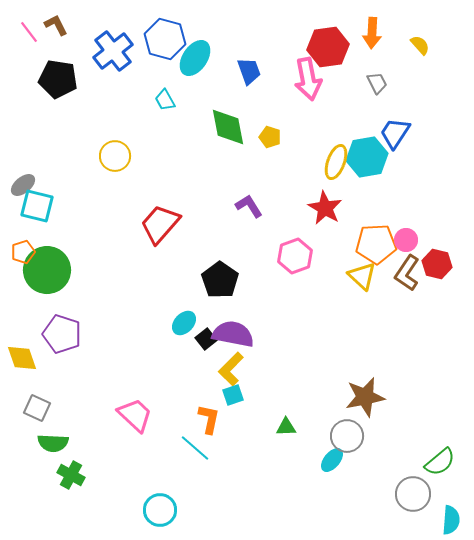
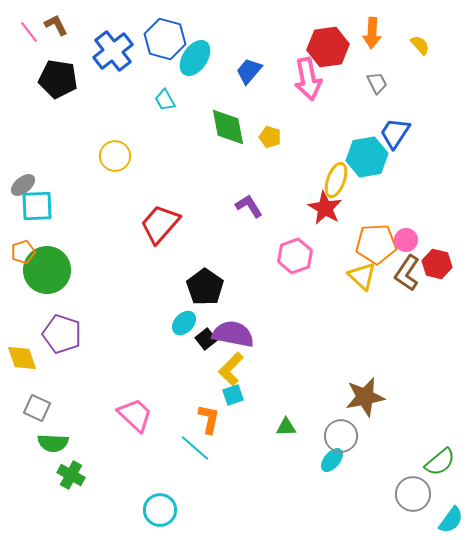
blue trapezoid at (249, 71): rotated 120 degrees counterclockwise
yellow ellipse at (336, 162): moved 18 px down
cyan square at (37, 206): rotated 16 degrees counterclockwise
black pentagon at (220, 280): moved 15 px left, 7 px down
gray circle at (347, 436): moved 6 px left
cyan semicircle at (451, 520): rotated 32 degrees clockwise
